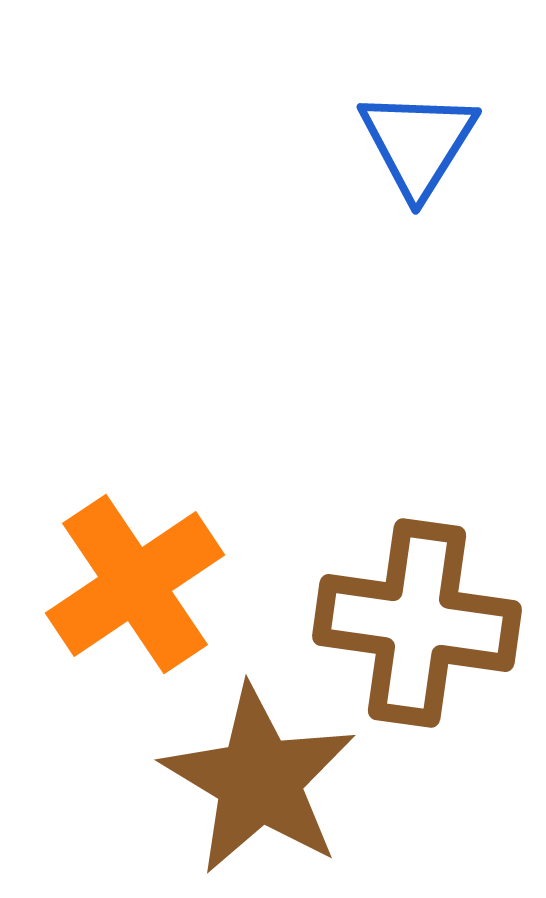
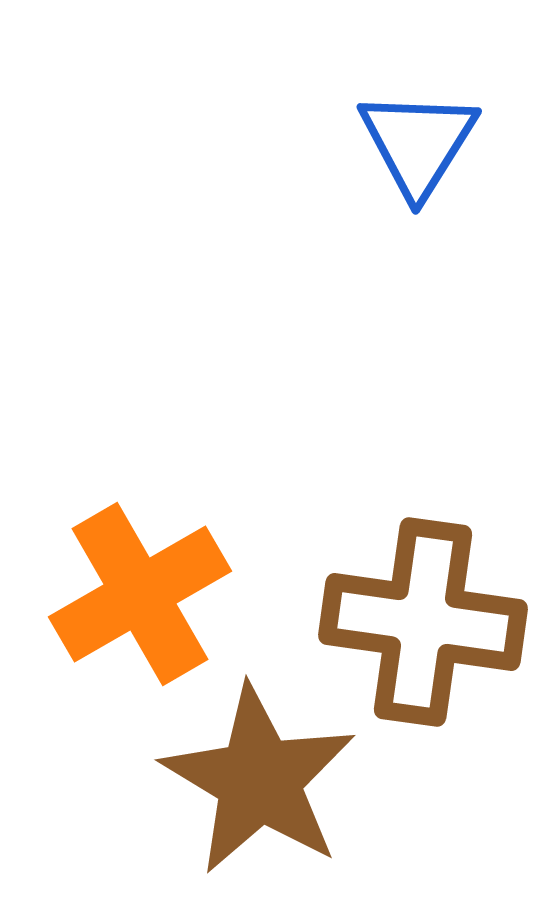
orange cross: moved 5 px right, 10 px down; rotated 4 degrees clockwise
brown cross: moved 6 px right, 1 px up
